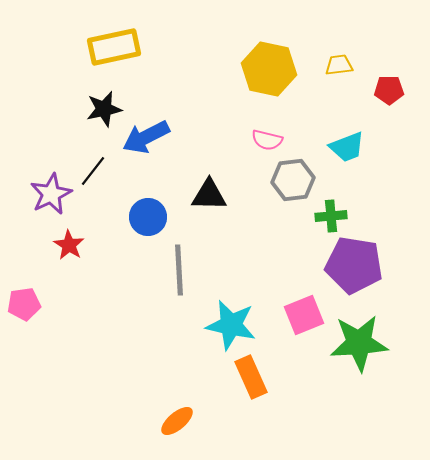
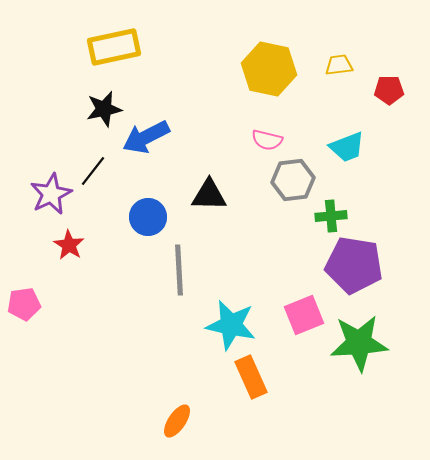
orange ellipse: rotated 16 degrees counterclockwise
